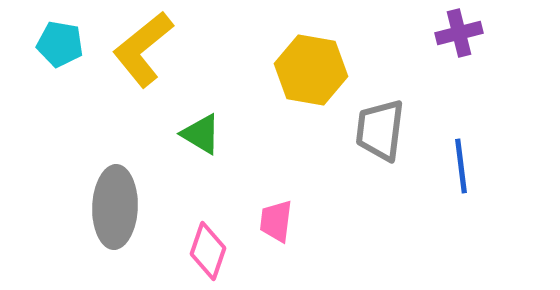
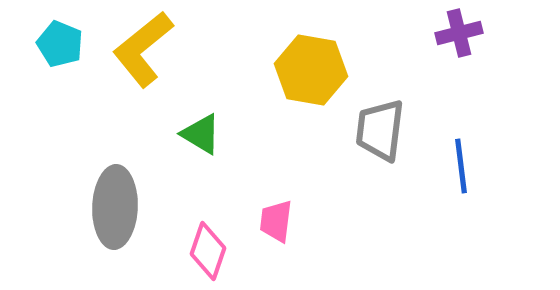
cyan pentagon: rotated 12 degrees clockwise
